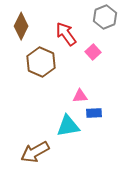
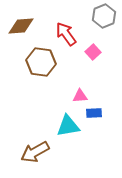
gray hexagon: moved 1 px left, 1 px up
brown diamond: rotated 60 degrees clockwise
brown hexagon: rotated 16 degrees counterclockwise
